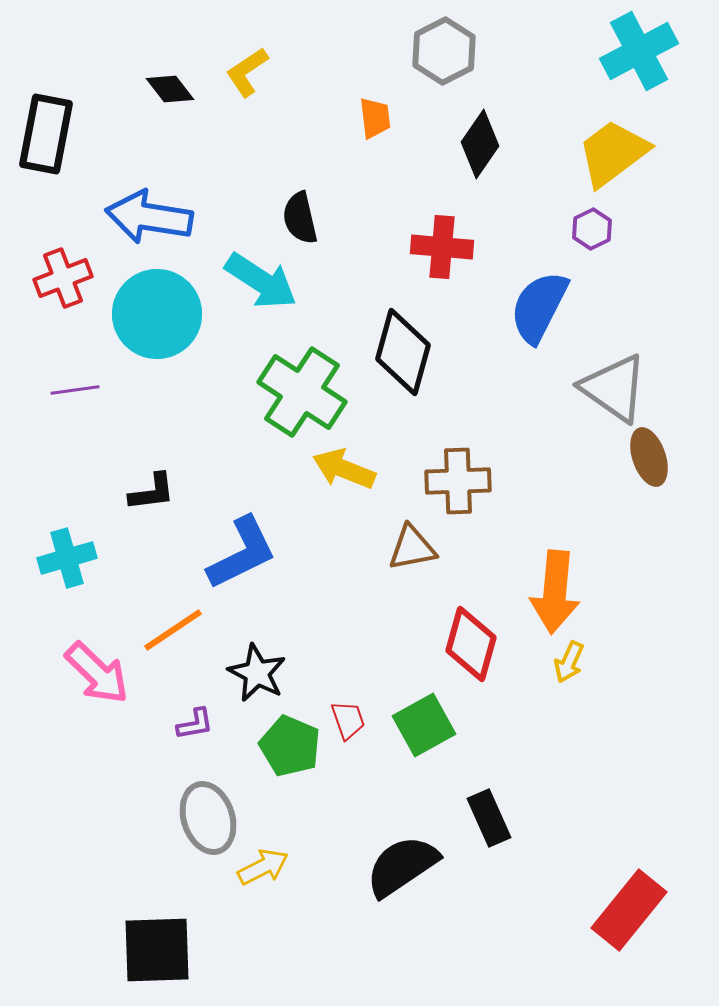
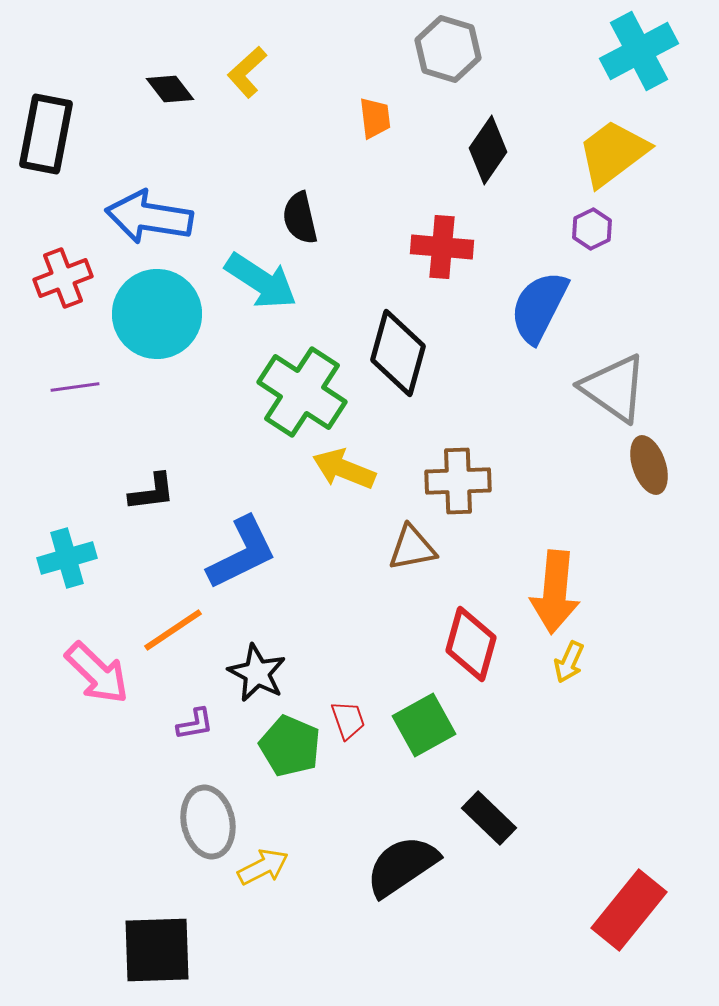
gray hexagon at (444, 51): moved 4 px right, 2 px up; rotated 16 degrees counterclockwise
yellow L-shape at (247, 72): rotated 8 degrees counterclockwise
black diamond at (480, 144): moved 8 px right, 6 px down
black diamond at (403, 352): moved 5 px left, 1 px down
purple line at (75, 390): moved 3 px up
brown ellipse at (649, 457): moved 8 px down
gray ellipse at (208, 818): moved 4 px down; rotated 6 degrees clockwise
black rectangle at (489, 818): rotated 22 degrees counterclockwise
